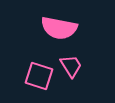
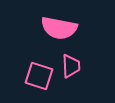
pink trapezoid: rotated 30 degrees clockwise
